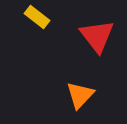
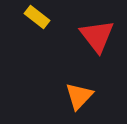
orange triangle: moved 1 px left, 1 px down
